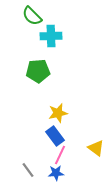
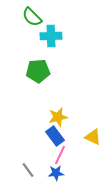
green semicircle: moved 1 px down
yellow star: moved 4 px down
yellow triangle: moved 3 px left, 11 px up; rotated 12 degrees counterclockwise
